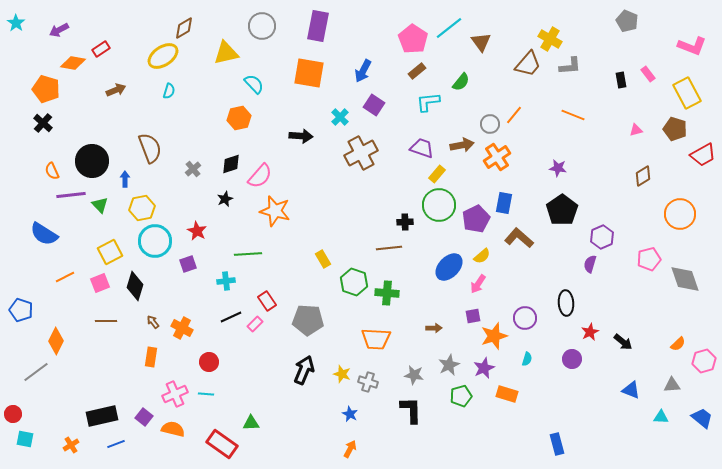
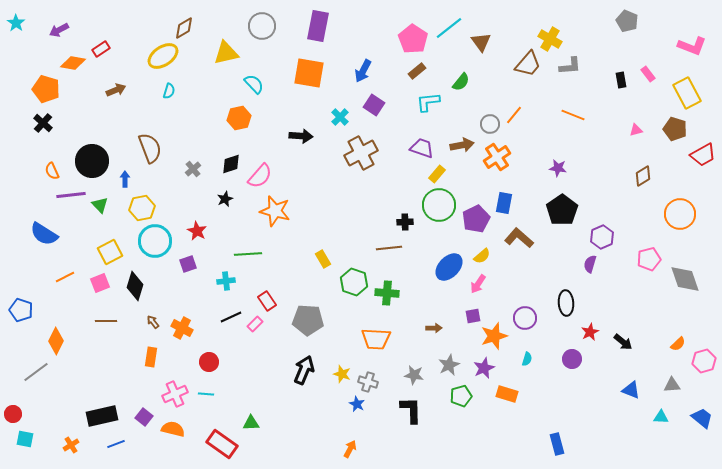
blue star at (350, 414): moved 7 px right, 10 px up
